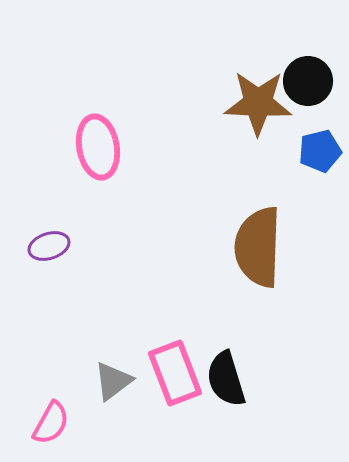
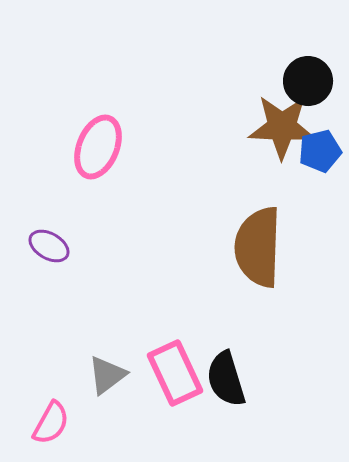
brown star: moved 24 px right, 24 px down
pink ellipse: rotated 32 degrees clockwise
purple ellipse: rotated 48 degrees clockwise
pink rectangle: rotated 4 degrees counterclockwise
gray triangle: moved 6 px left, 6 px up
